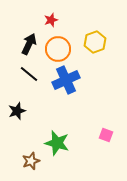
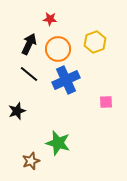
red star: moved 1 px left, 1 px up; rotated 24 degrees clockwise
pink square: moved 33 px up; rotated 24 degrees counterclockwise
green star: moved 1 px right
